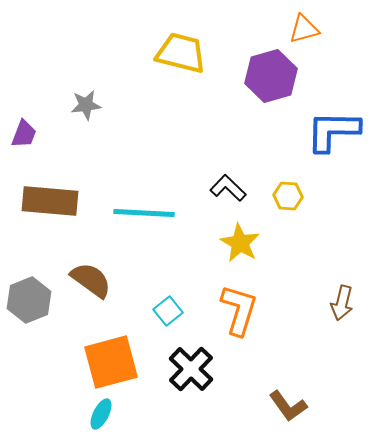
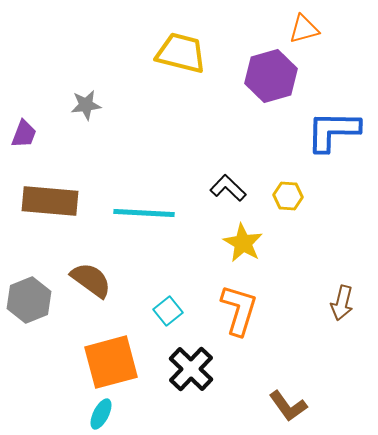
yellow star: moved 3 px right
